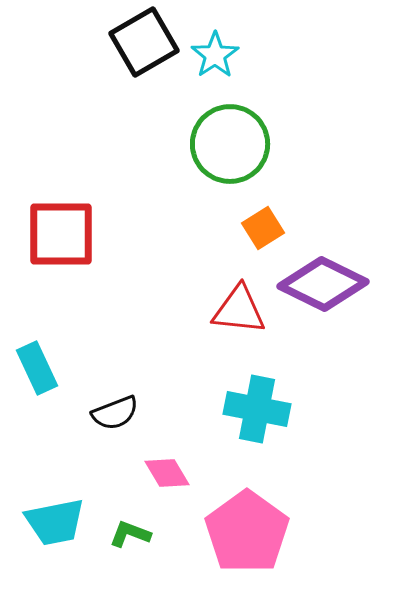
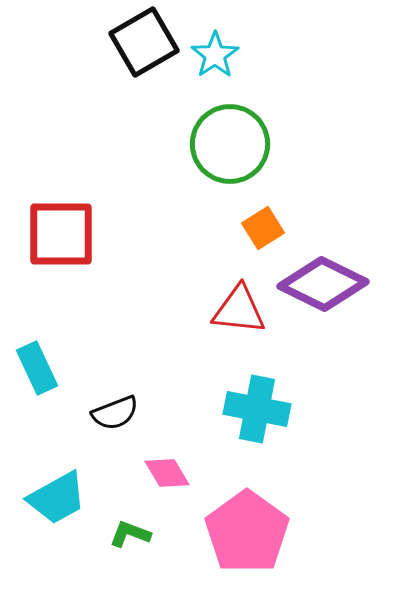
cyan trapezoid: moved 2 px right, 24 px up; rotated 18 degrees counterclockwise
